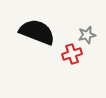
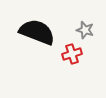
gray star: moved 2 px left, 5 px up; rotated 30 degrees clockwise
